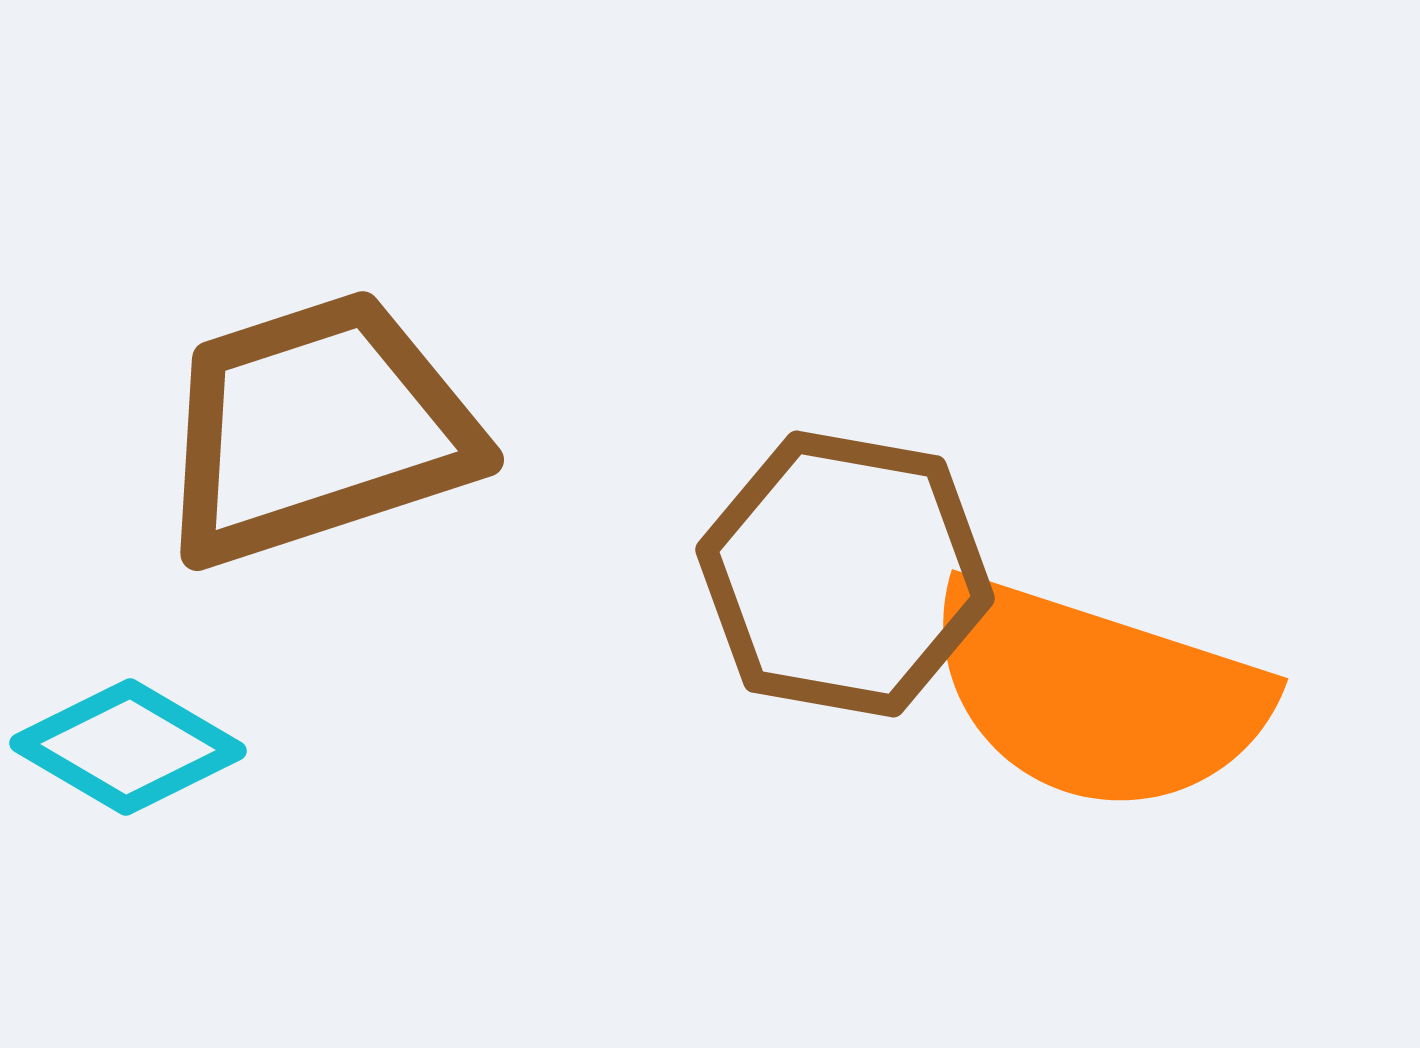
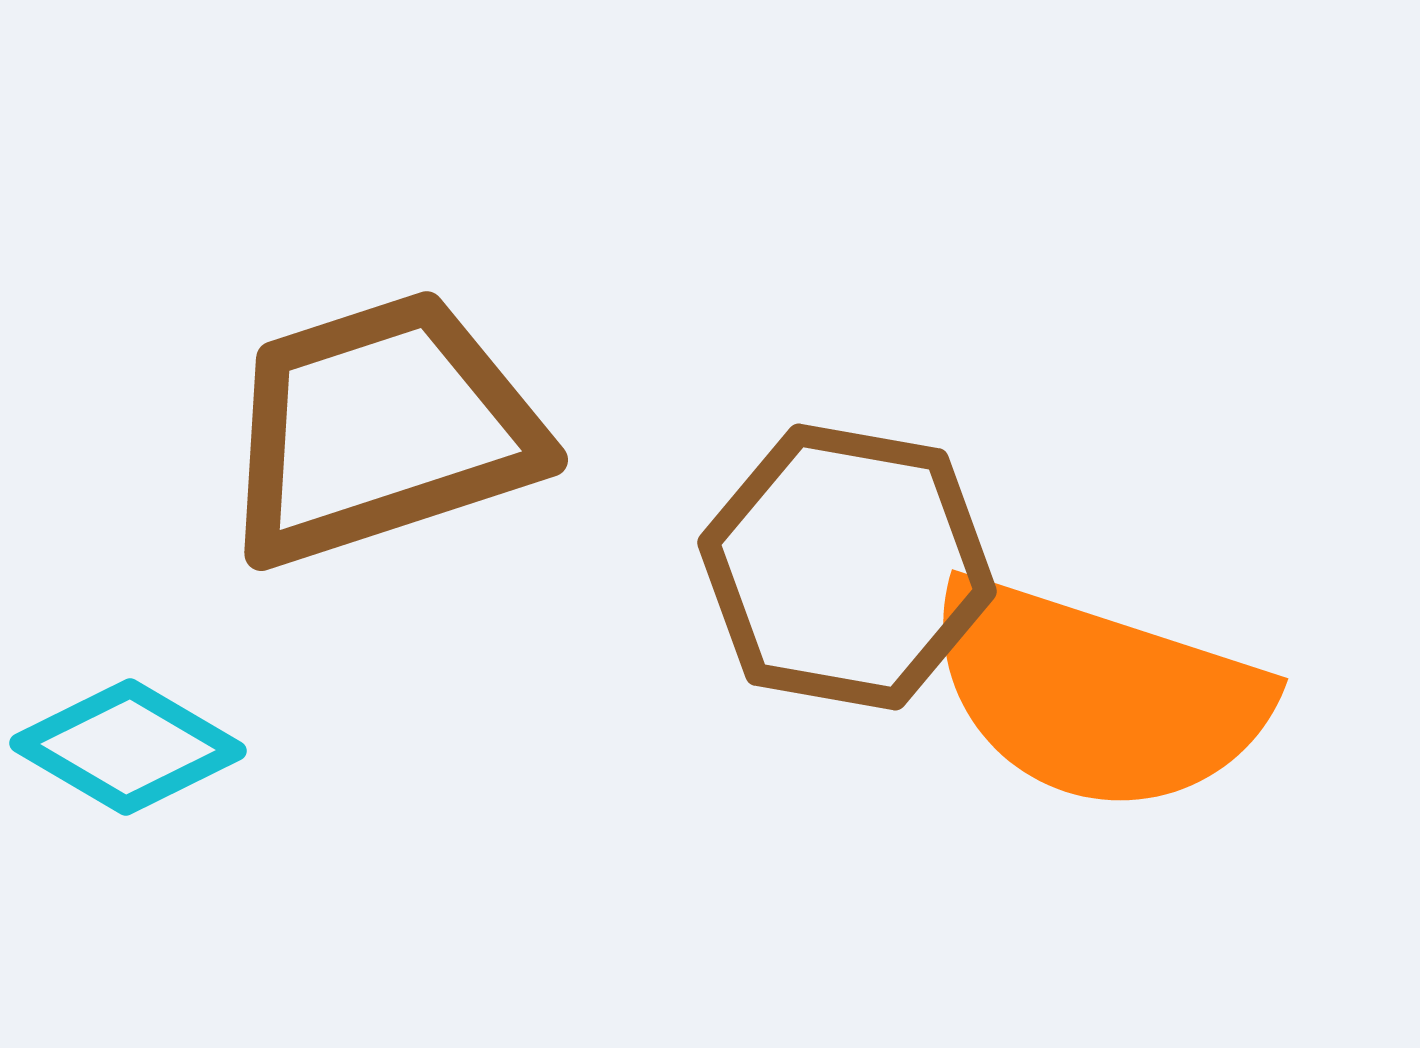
brown trapezoid: moved 64 px right
brown hexagon: moved 2 px right, 7 px up
